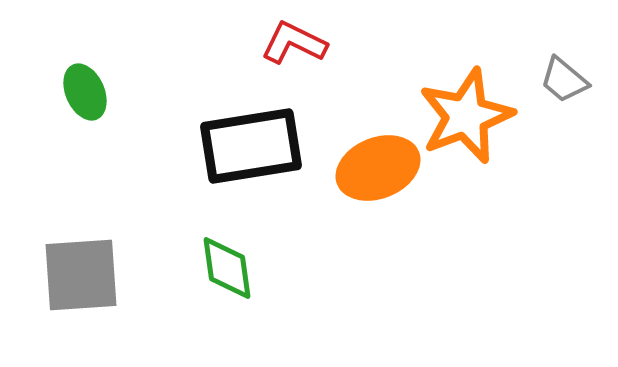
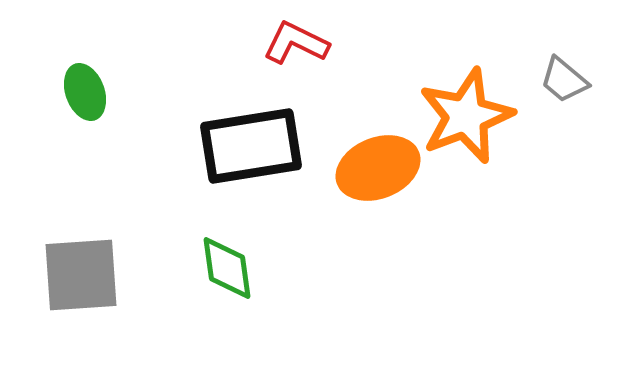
red L-shape: moved 2 px right
green ellipse: rotated 4 degrees clockwise
